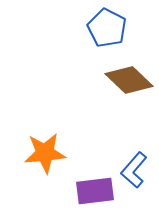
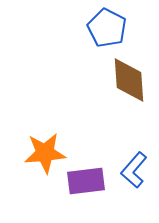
brown diamond: rotated 42 degrees clockwise
purple rectangle: moved 9 px left, 10 px up
